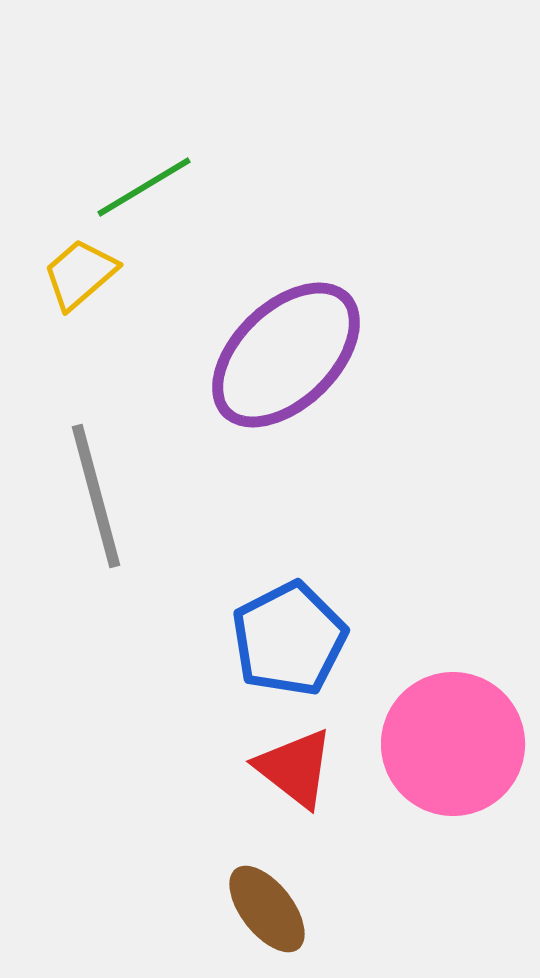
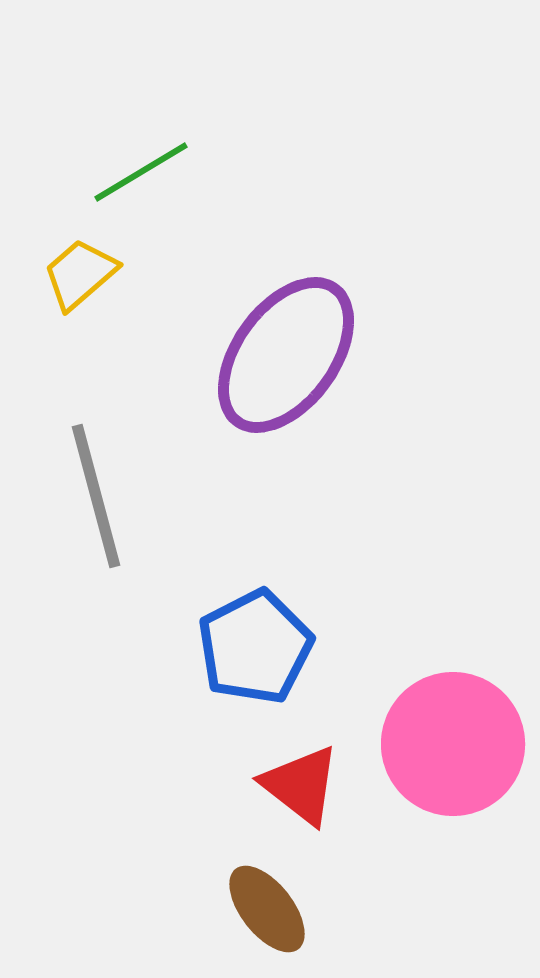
green line: moved 3 px left, 15 px up
purple ellipse: rotated 10 degrees counterclockwise
blue pentagon: moved 34 px left, 8 px down
red triangle: moved 6 px right, 17 px down
